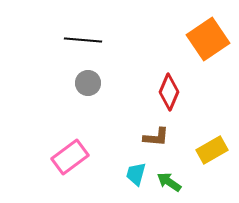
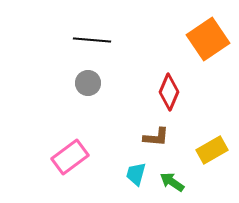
black line: moved 9 px right
green arrow: moved 3 px right
